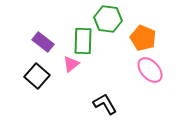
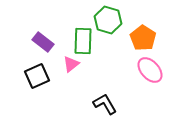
green hexagon: moved 1 px down; rotated 8 degrees clockwise
orange pentagon: rotated 10 degrees clockwise
black square: rotated 25 degrees clockwise
